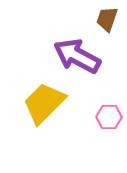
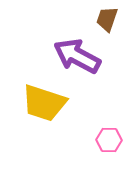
yellow trapezoid: rotated 117 degrees counterclockwise
pink hexagon: moved 23 px down
